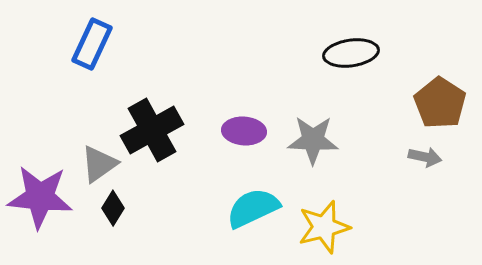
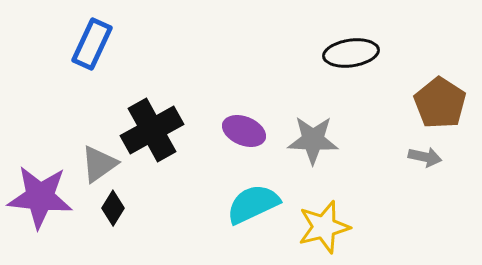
purple ellipse: rotated 18 degrees clockwise
cyan semicircle: moved 4 px up
